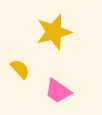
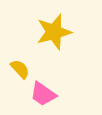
pink trapezoid: moved 15 px left, 3 px down
